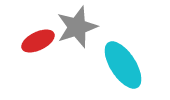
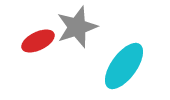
cyan ellipse: moved 1 px right, 1 px down; rotated 69 degrees clockwise
